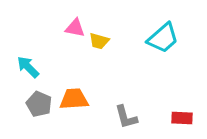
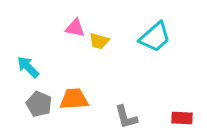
cyan trapezoid: moved 8 px left, 1 px up
